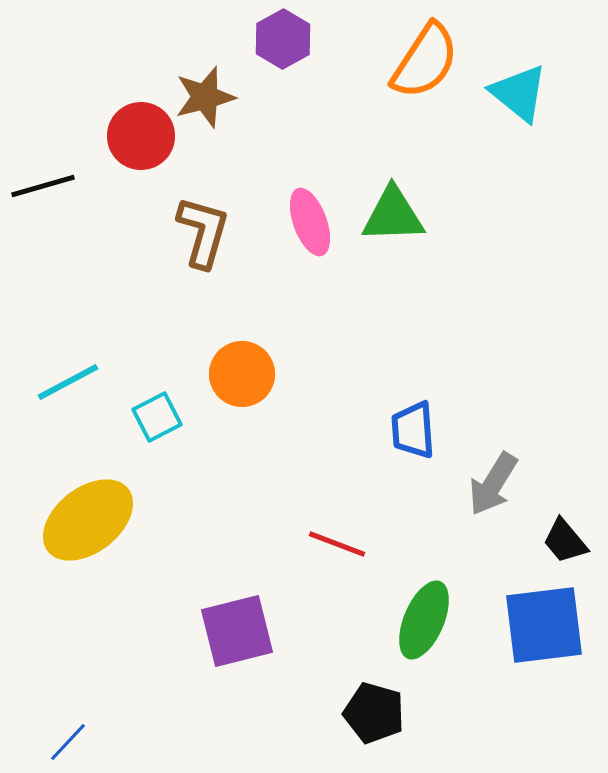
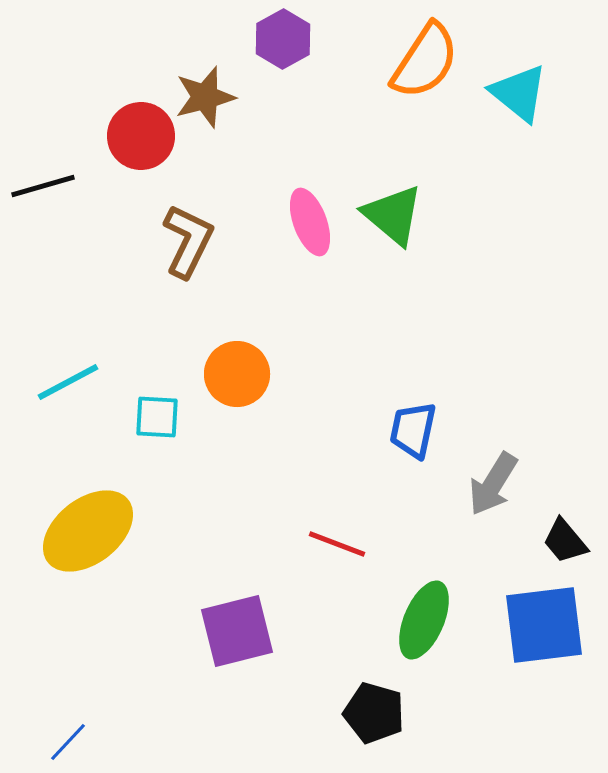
green triangle: rotated 42 degrees clockwise
brown L-shape: moved 15 px left, 9 px down; rotated 10 degrees clockwise
orange circle: moved 5 px left
cyan square: rotated 30 degrees clockwise
blue trapezoid: rotated 16 degrees clockwise
yellow ellipse: moved 11 px down
